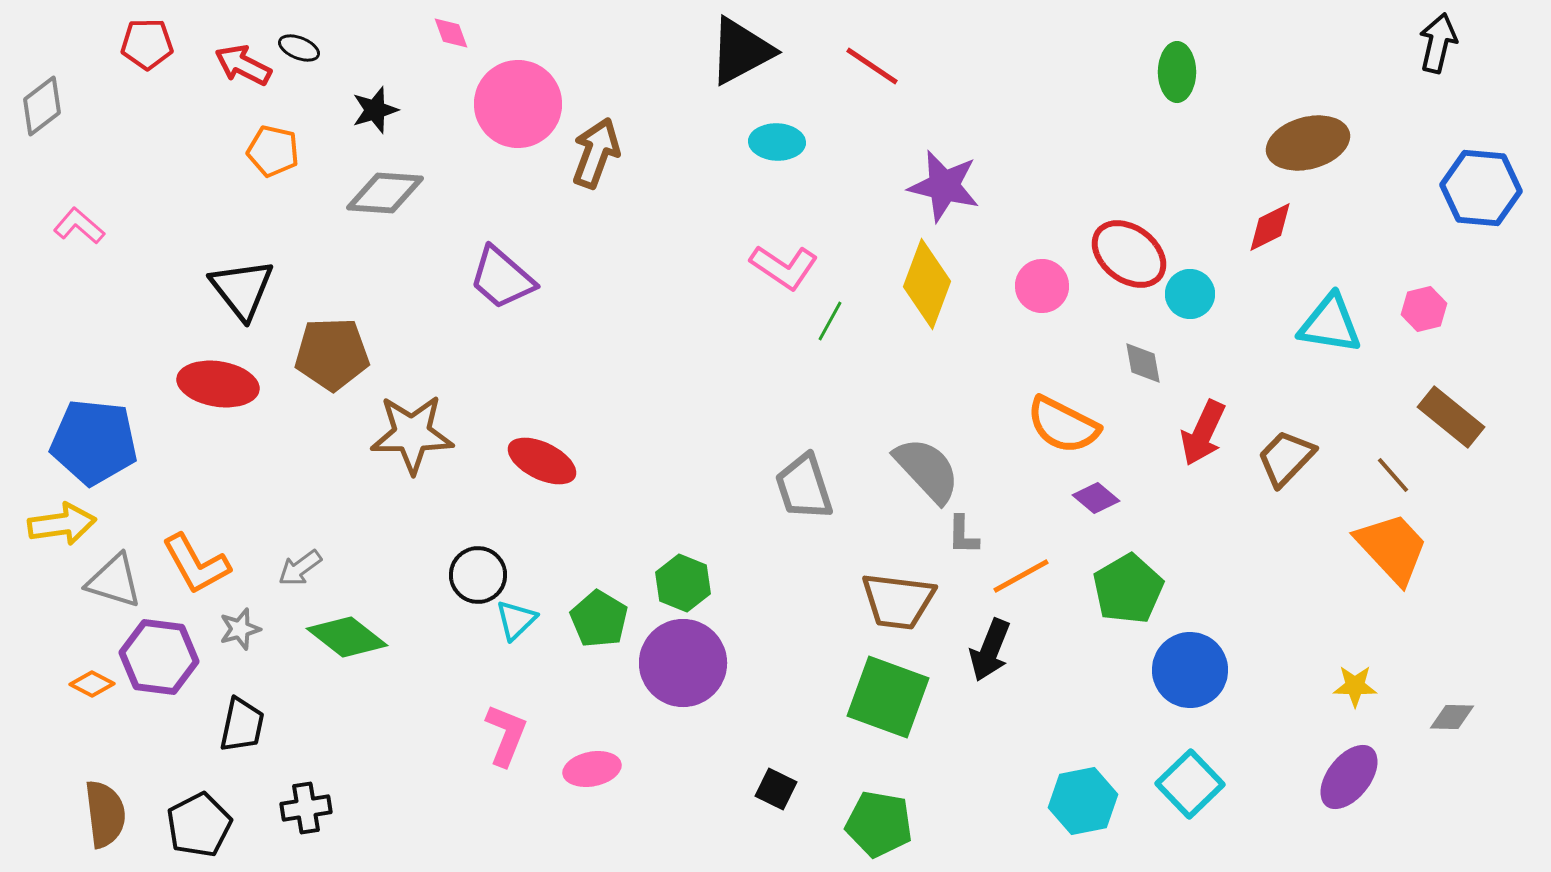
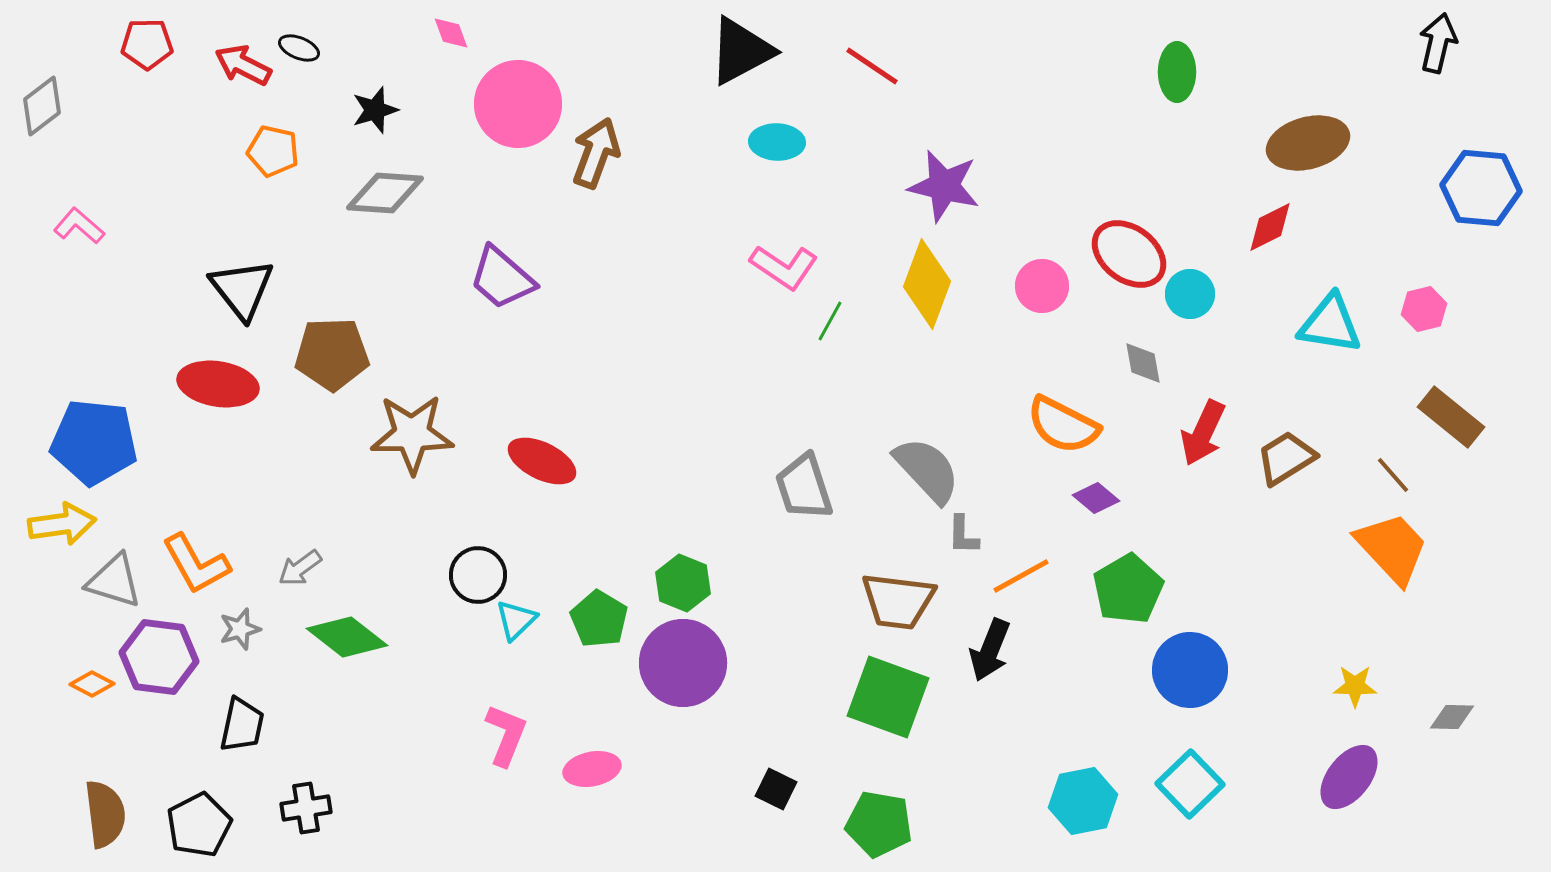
brown trapezoid at (1286, 458): rotated 14 degrees clockwise
